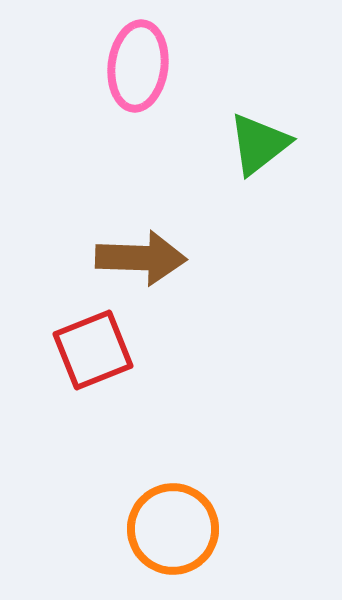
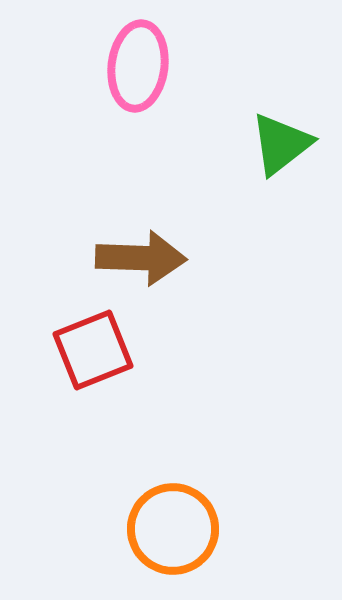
green triangle: moved 22 px right
